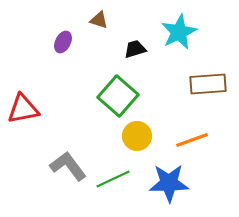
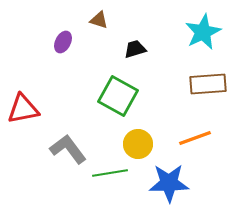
cyan star: moved 24 px right
green square: rotated 12 degrees counterclockwise
yellow circle: moved 1 px right, 8 px down
orange line: moved 3 px right, 2 px up
gray L-shape: moved 17 px up
green line: moved 3 px left, 6 px up; rotated 16 degrees clockwise
